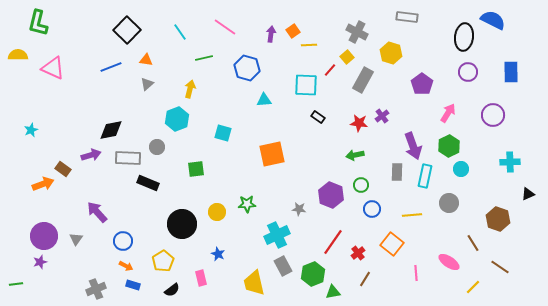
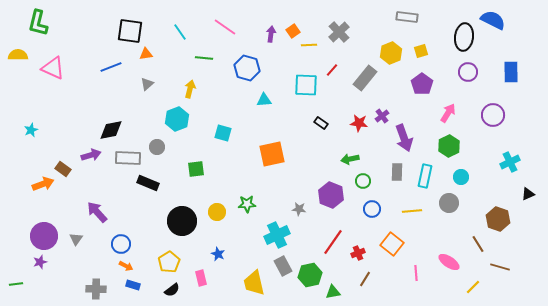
black square at (127, 30): moved 3 px right, 1 px down; rotated 36 degrees counterclockwise
gray cross at (357, 32): moved 18 px left; rotated 20 degrees clockwise
yellow hexagon at (391, 53): rotated 20 degrees clockwise
yellow square at (347, 57): moved 74 px right, 6 px up; rotated 24 degrees clockwise
green line at (204, 58): rotated 18 degrees clockwise
orange triangle at (146, 60): moved 6 px up; rotated 16 degrees counterclockwise
red line at (330, 70): moved 2 px right
gray rectangle at (363, 80): moved 2 px right, 2 px up; rotated 10 degrees clockwise
black rectangle at (318, 117): moved 3 px right, 6 px down
purple arrow at (413, 146): moved 9 px left, 8 px up
green arrow at (355, 155): moved 5 px left, 4 px down
cyan cross at (510, 162): rotated 24 degrees counterclockwise
cyan circle at (461, 169): moved 8 px down
green circle at (361, 185): moved 2 px right, 4 px up
yellow line at (412, 215): moved 4 px up
black circle at (182, 224): moved 3 px up
blue circle at (123, 241): moved 2 px left, 3 px down
brown line at (473, 243): moved 5 px right, 1 px down
red cross at (358, 253): rotated 16 degrees clockwise
yellow pentagon at (163, 261): moved 6 px right, 1 px down
brown line at (500, 267): rotated 18 degrees counterclockwise
green hexagon at (313, 274): moved 3 px left, 1 px down; rotated 10 degrees clockwise
gray cross at (96, 289): rotated 24 degrees clockwise
